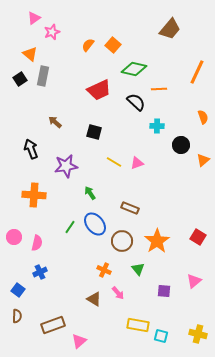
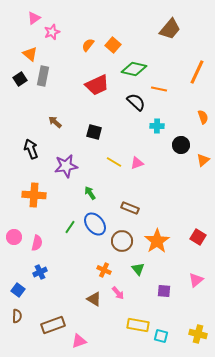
orange line at (159, 89): rotated 14 degrees clockwise
red trapezoid at (99, 90): moved 2 px left, 5 px up
pink triangle at (194, 281): moved 2 px right, 1 px up
pink triangle at (79, 341): rotated 21 degrees clockwise
